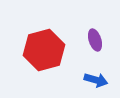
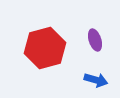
red hexagon: moved 1 px right, 2 px up
